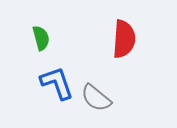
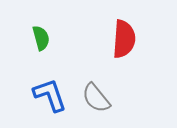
blue L-shape: moved 7 px left, 12 px down
gray semicircle: rotated 12 degrees clockwise
